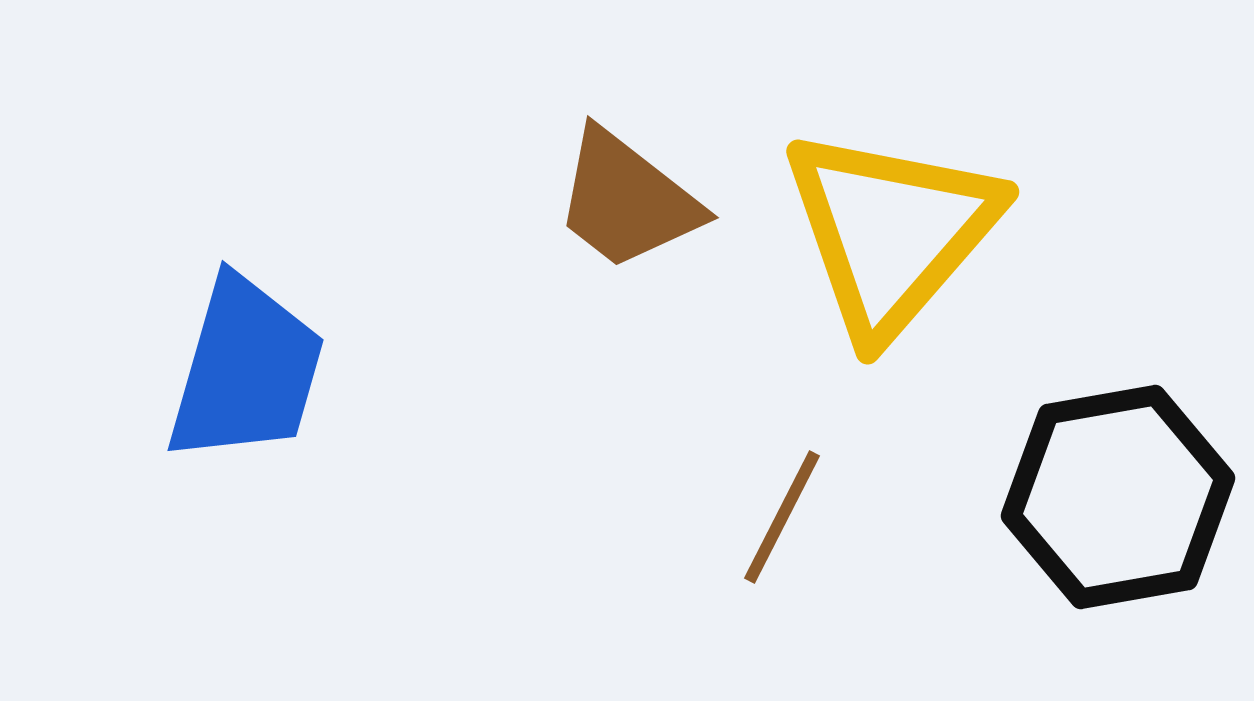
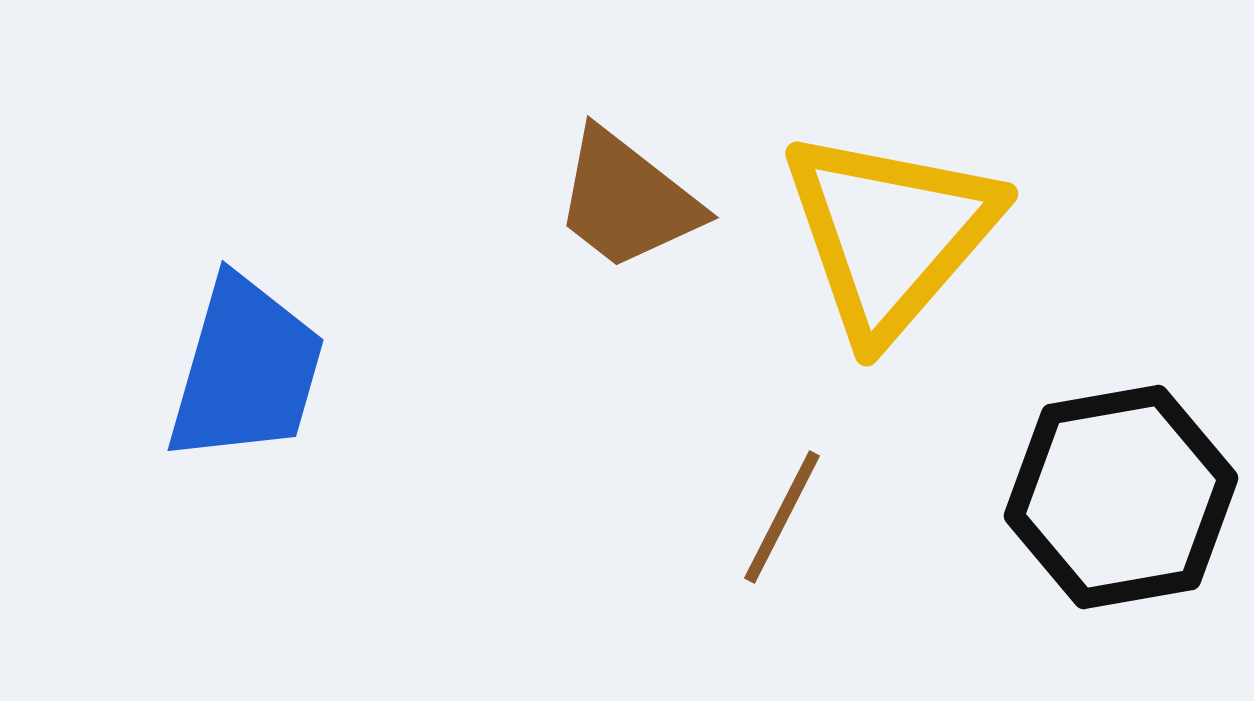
yellow triangle: moved 1 px left, 2 px down
black hexagon: moved 3 px right
